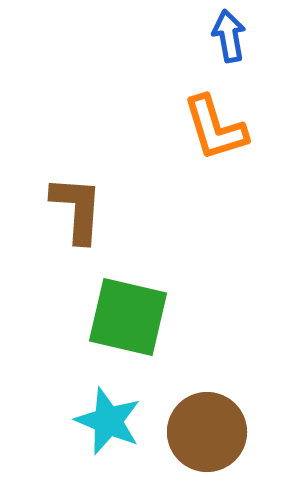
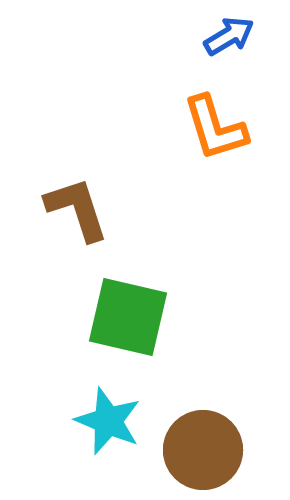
blue arrow: rotated 69 degrees clockwise
brown L-shape: rotated 22 degrees counterclockwise
brown circle: moved 4 px left, 18 px down
